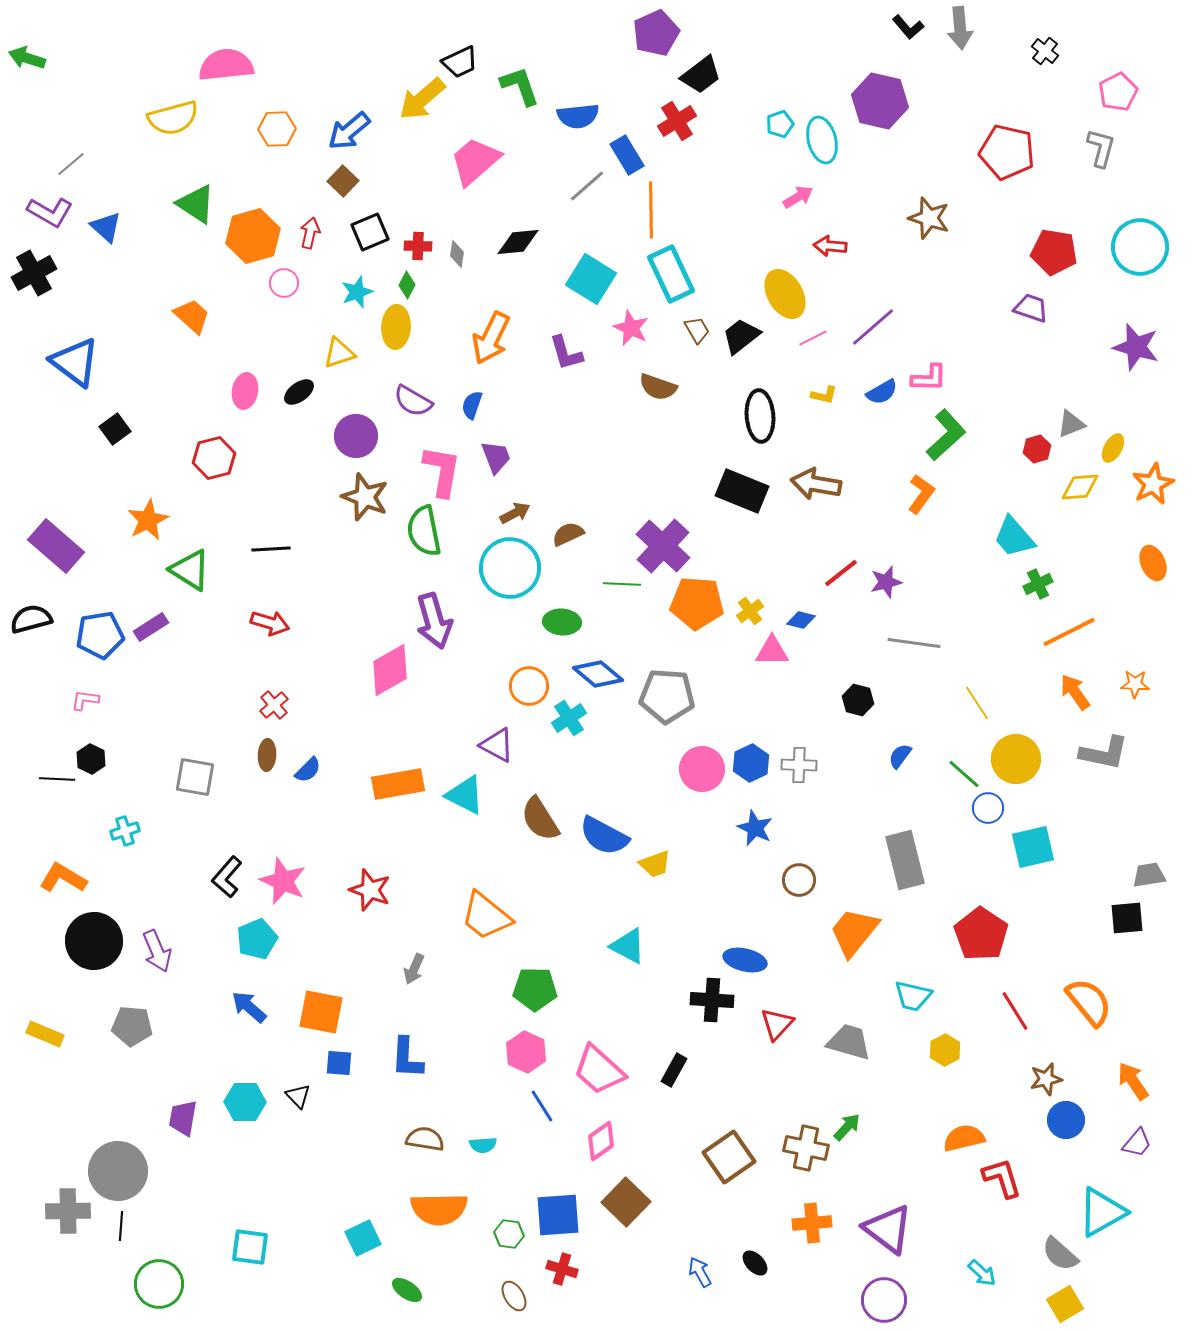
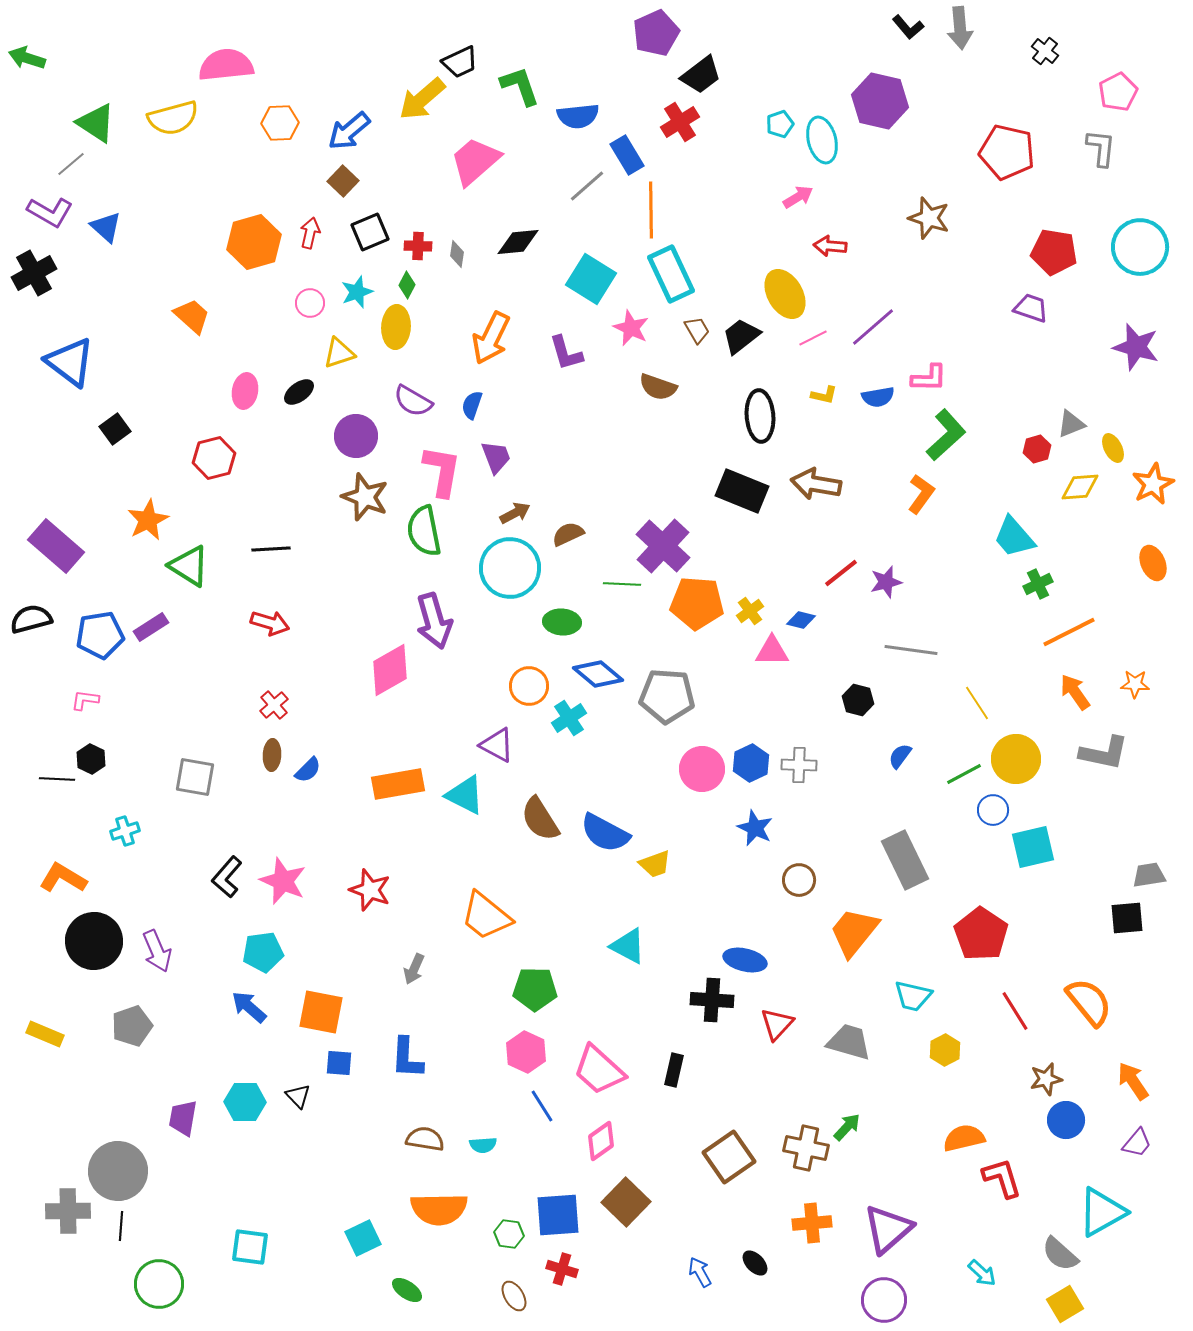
red cross at (677, 121): moved 3 px right, 1 px down
orange hexagon at (277, 129): moved 3 px right, 6 px up
gray L-shape at (1101, 148): rotated 9 degrees counterclockwise
green triangle at (196, 204): moved 100 px left, 81 px up
orange hexagon at (253, 236): moved 1 px right, 6 px down
pink circle at (284, 283): moved 26 px right, 20 px down
blue triangle at (75, 362): moved 5 px left
blue semicircle at (882, 392): moved 4 px left, 5 px down; rotated 20 degrees clockwise
yellow ellipse at (1113, 448): rotated 56 degrees counterclockwise
green triangle at (190, 570): moved 1 px left, 4 px up
gray line at (914, 643): moved 3 px left, 7 px down
brown ellipse at (267, 755): moved 5 px right
green line at (964, 774): rotated 69 degrees counterclockwise
blue circle at (988, 808): moved 5 px right, 2 px down
blue semicircle at (604, 836): moved 1 px right, 3 px up
gray rectangle at (905, 860): rotated 12 degrees counterclockwise
cyan pentagon at (257, 939): moved 6 px right, 13 px down; rotated 15 degrees clockwise
gray pentagon at (132, 1026): rotated 24 degrees counterclockwise
black rectangle at (674, 1070): rotated 16 degrees counterclockwise
purple triangle at (888, 1229): rotated 42 degrees clockwise
